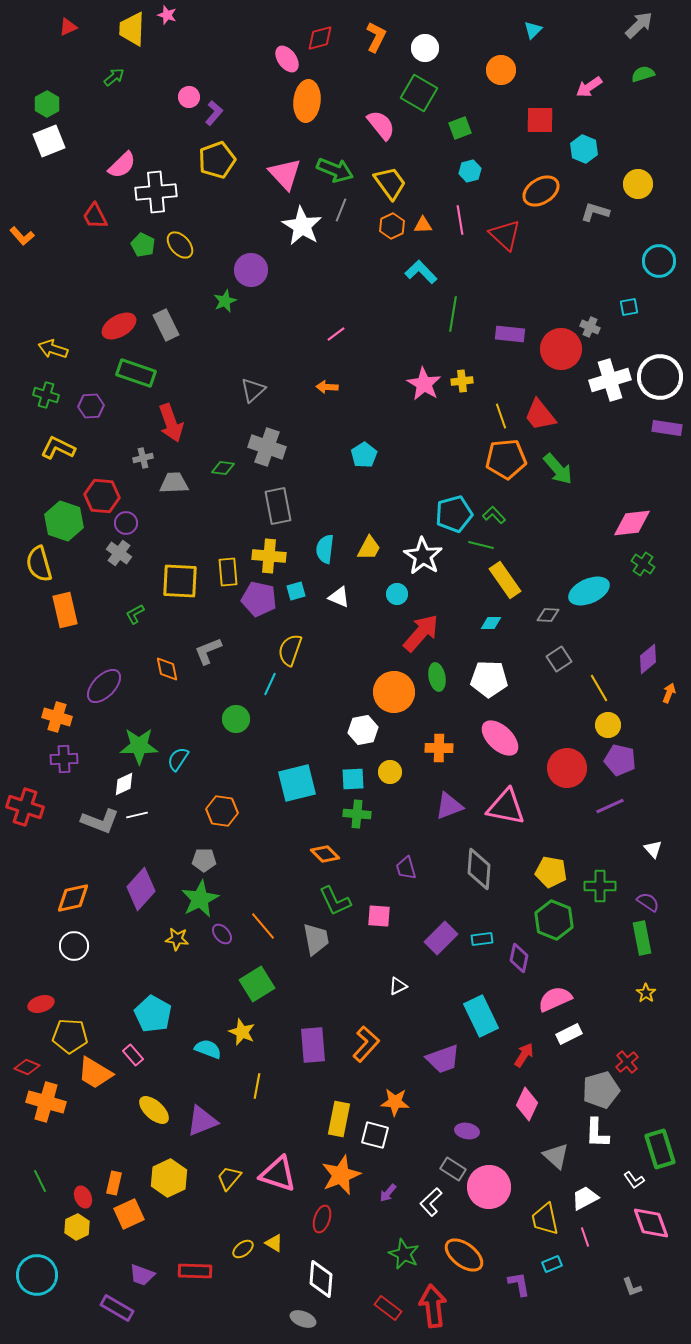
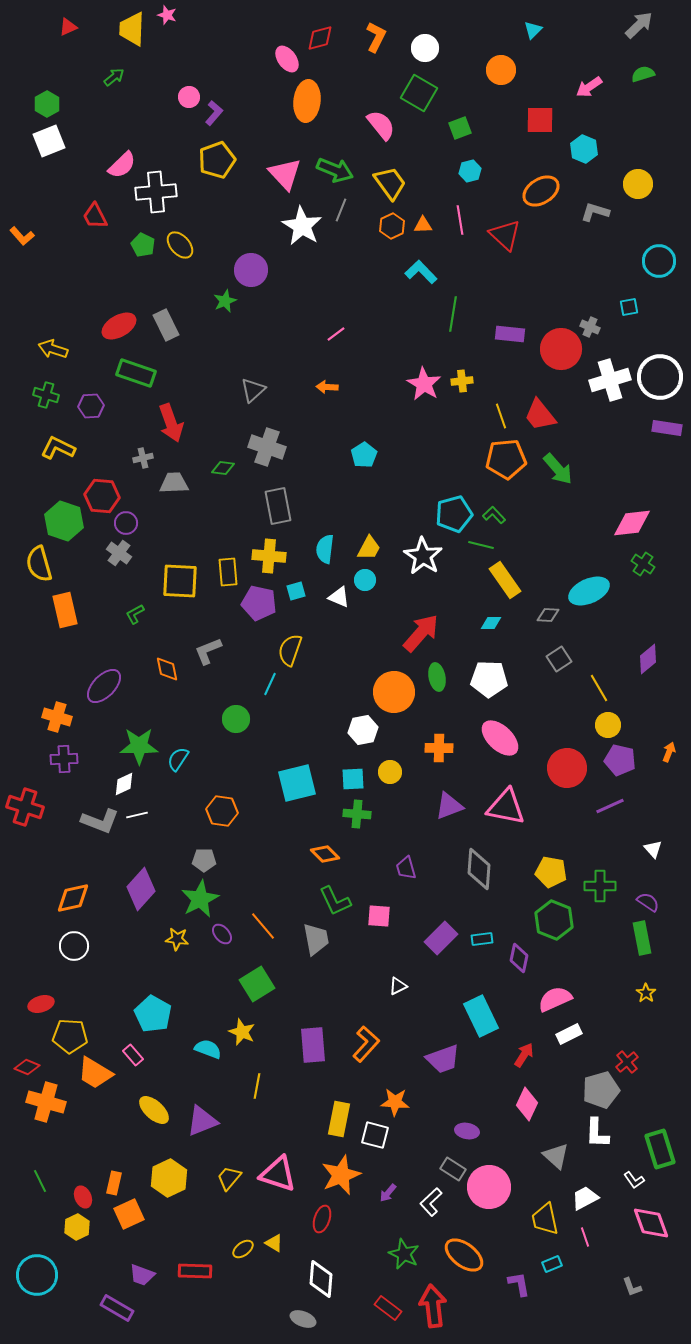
cyan circle at (397, 594): moved 32 px left, 14 px up
purple pentagon at (259, 599): moved 4 px down
orange arrow at (669, 693): moved 59 px down
